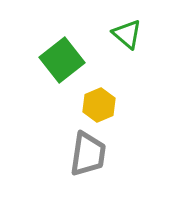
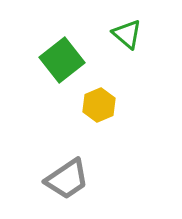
gray trapezoid: moved 21 px left, 25 px down; rotated 48 degrees clockwise
